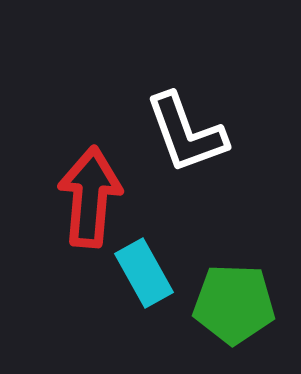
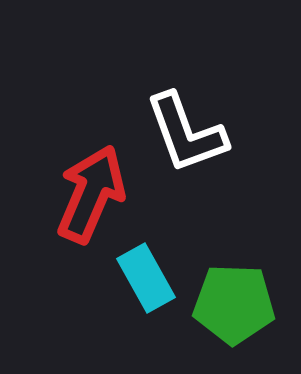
red arrow: moved 1 px right, 3 px up; rotated 18 degrees clockwise
cyan rectangle: moved 2 px right, 5 px down
